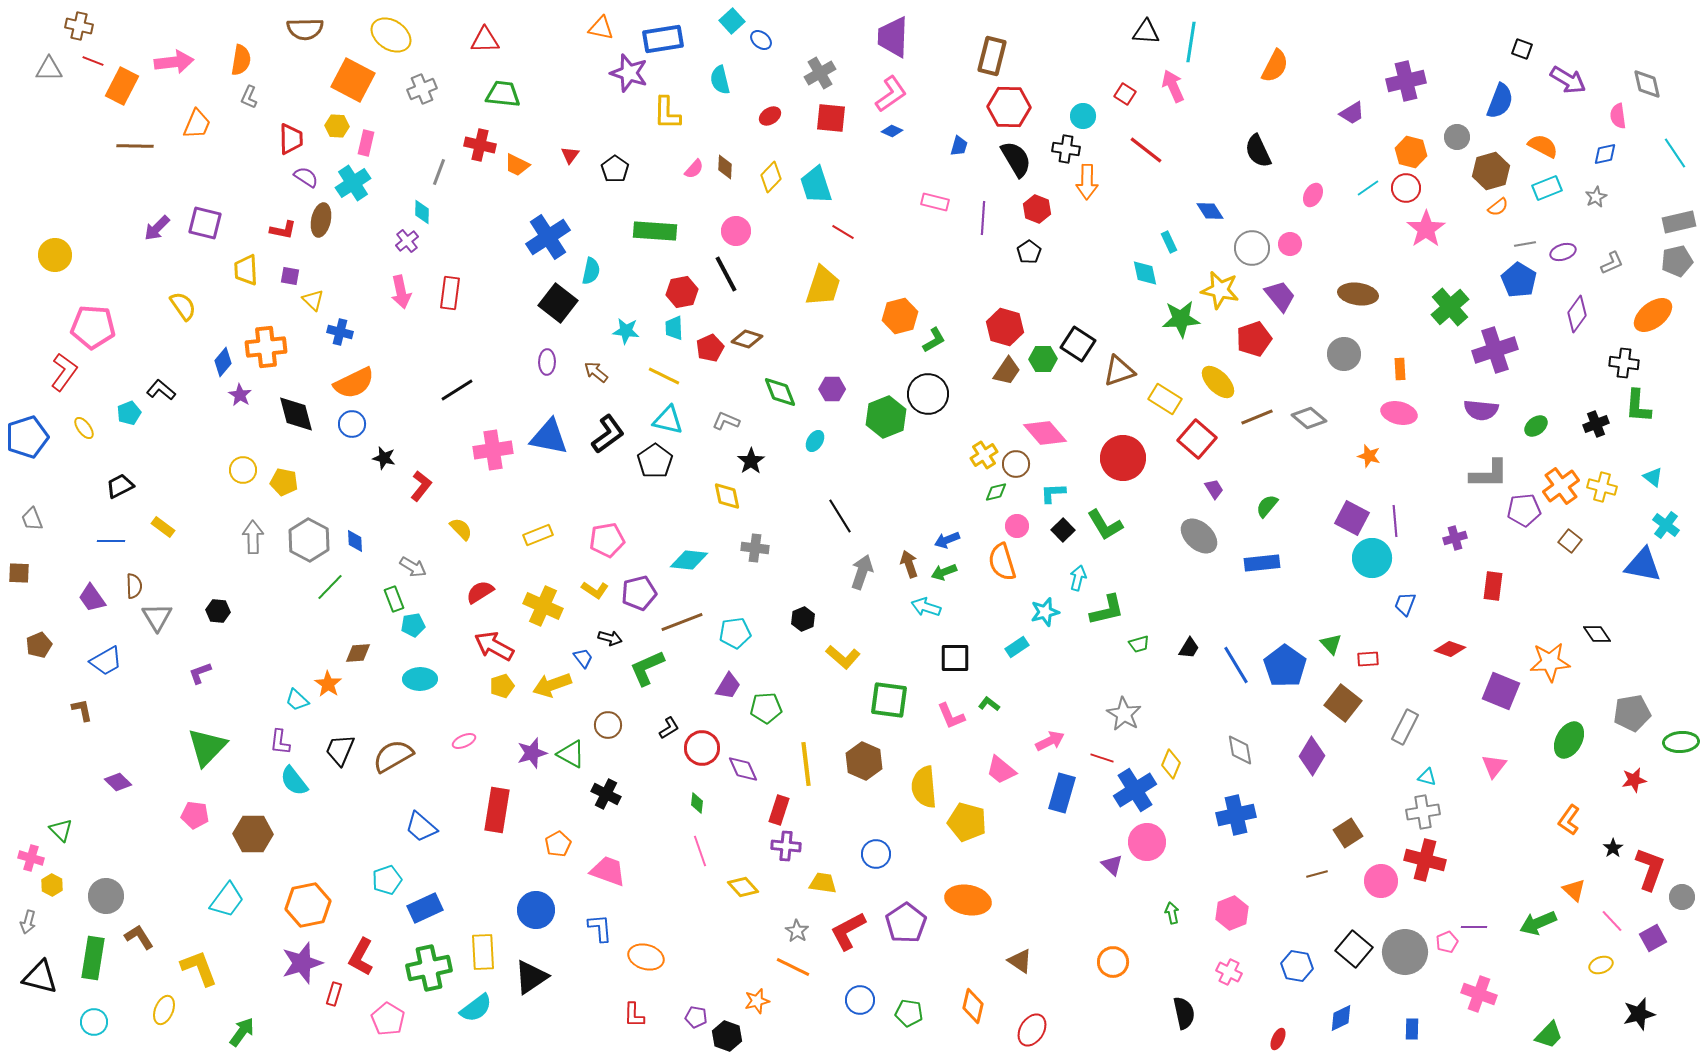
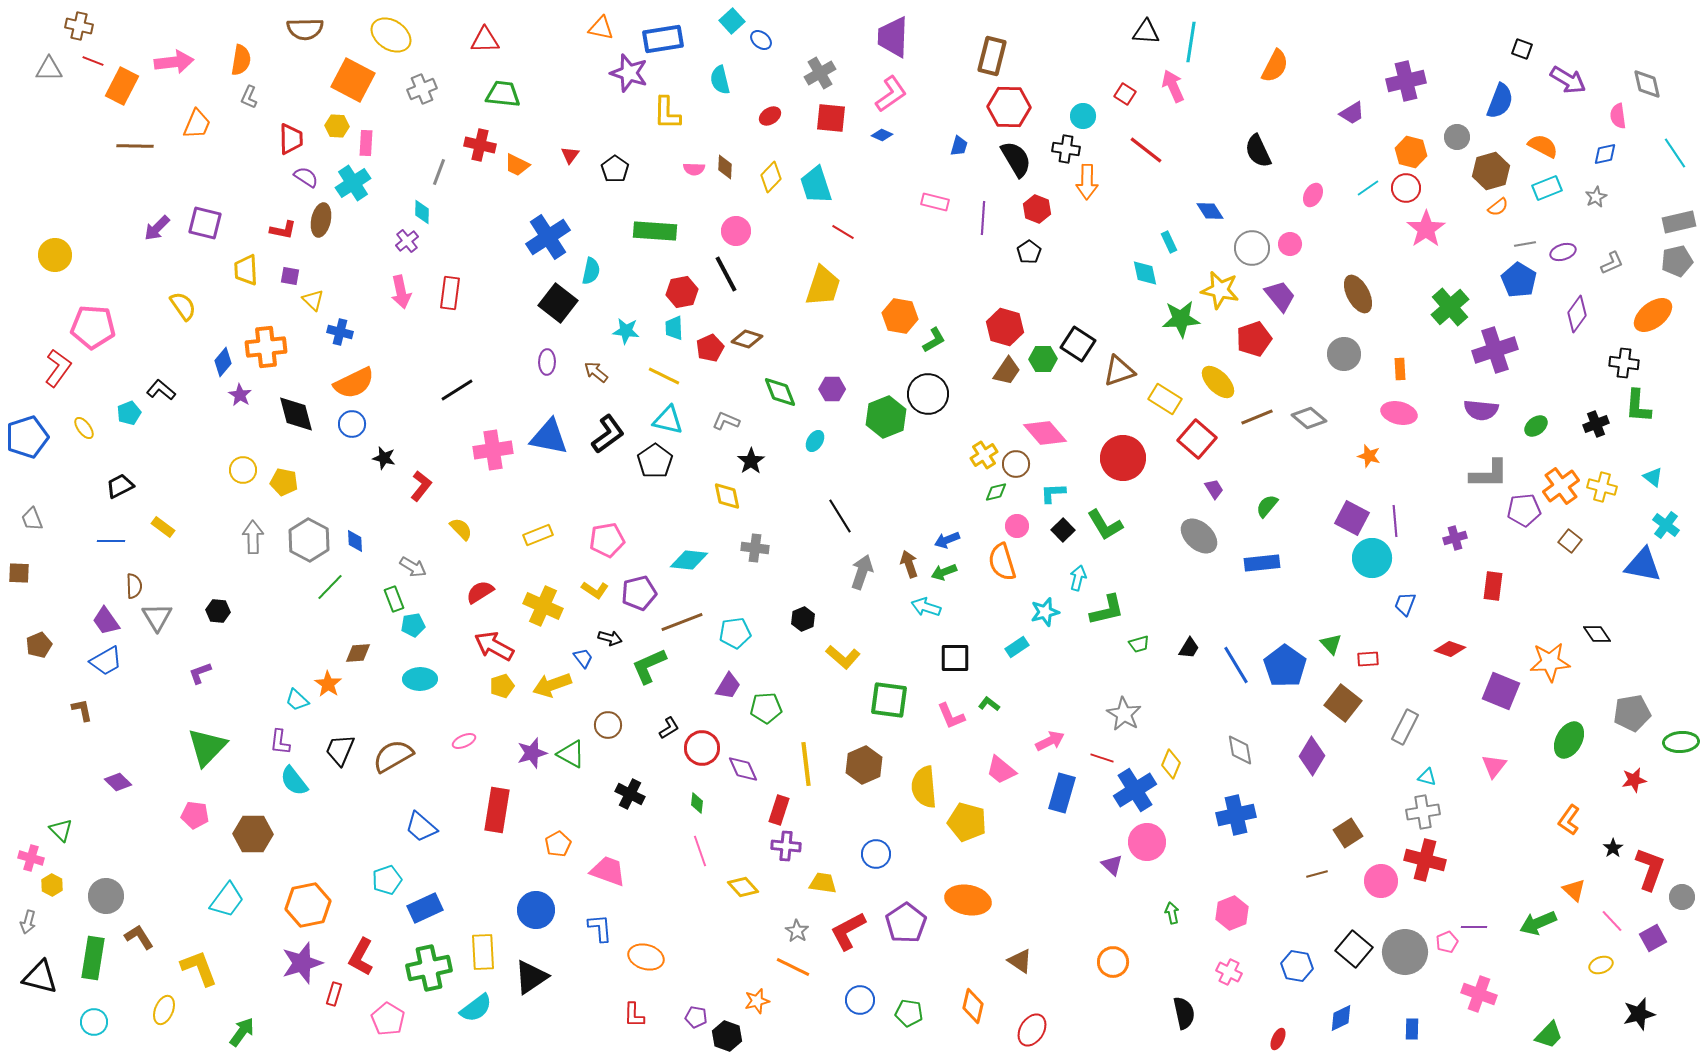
blue diamond at (892, 131): moved 10 px left, 4 px down
pink rectangle at (366, 143): rotated 10 degrees counterclockwise
pink semicircle at (694, 169): rotated 50 degrees clockwise
brown ellipse at (1358, 294): rotated 54 degrees clockwise
orange hexagon at (900, 316): rotated 24 degrees clockwise
red L-shape at (64, 372): moved 6 px left, 4 px up
purple trapezoid at (92, 598): moved 14 px right, 23 px down
green L-shape at (647, 668): moved 2 px right, 2 px up
brown hexagon at (864, 761): moved 4 px down; rotated 12 degrees clockwise
black cross at (606, 794): moved 24 px right
